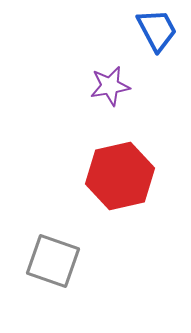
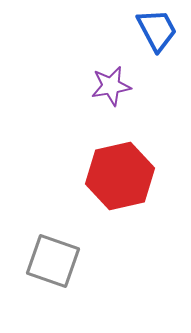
purple star: moved 1 px right
